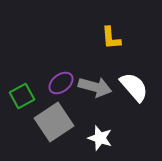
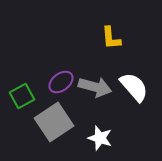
purple ellipse: moved 1 px up
